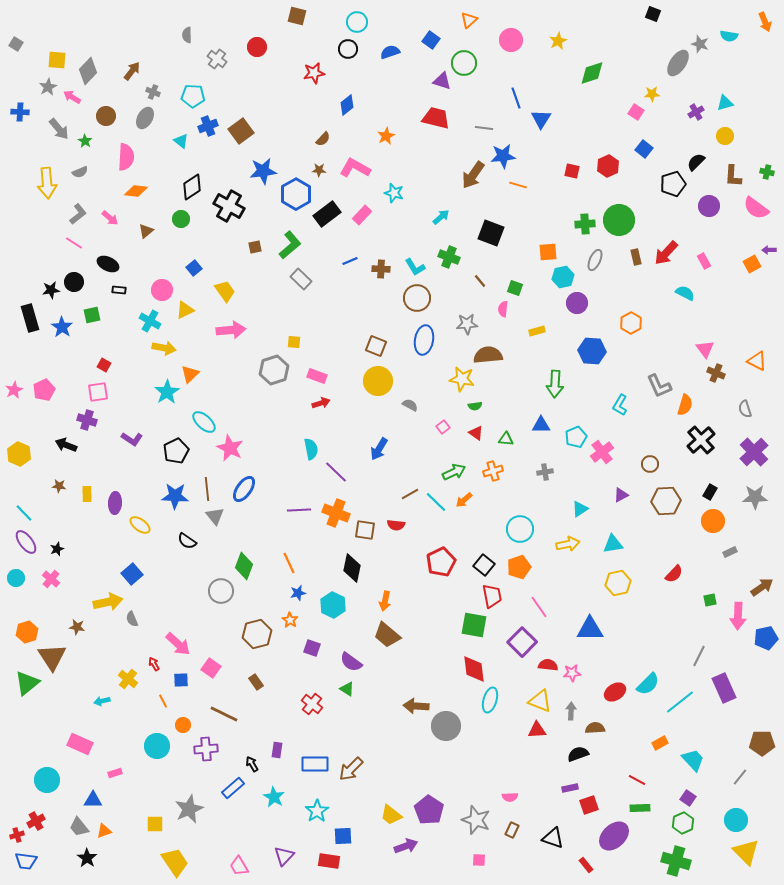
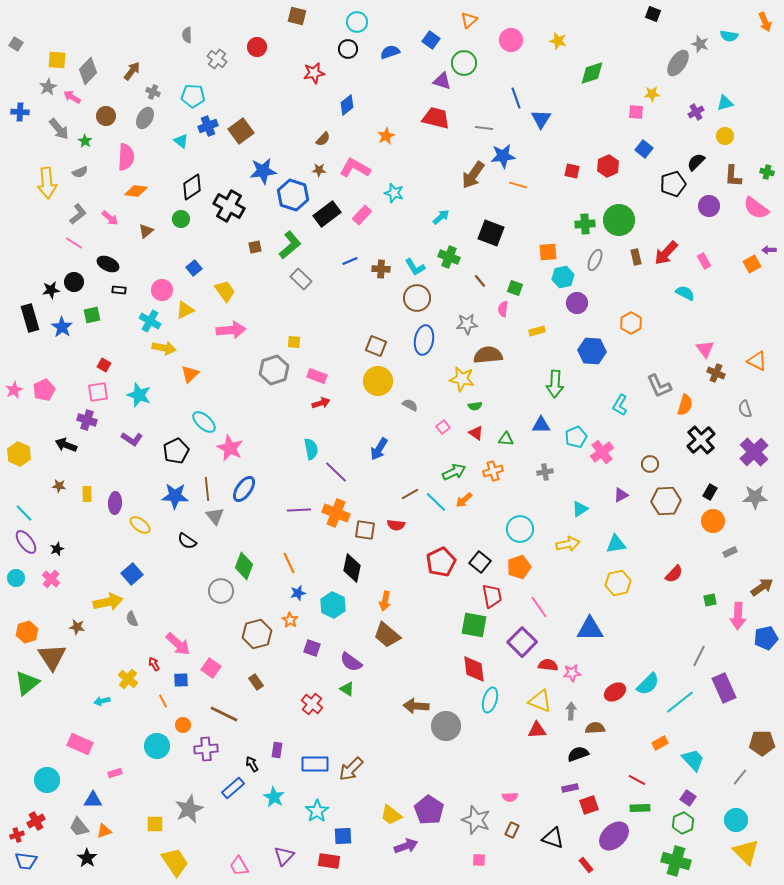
yellow star at (558, 41): rotated 30 degrees counterclockwise
pink square at (636, 112): rotated 28 degrees counterclockwise
blue hexagon at (296, 194): moved 3 px left, 1 px down; rotated 12 degrees counterclockwise
cyan star at (167, 392): moved 28 px left, 3 px down; rotated 20 degrees counterclockwise
cyan triangle at (613, 544): moved 3 px right
black square at (484, 565): moved 4 px left, 3 px up
